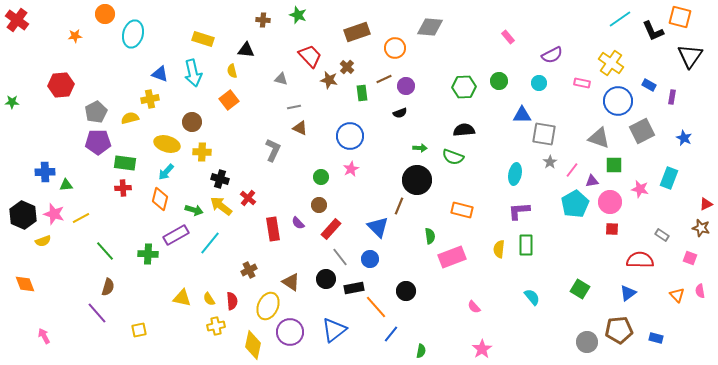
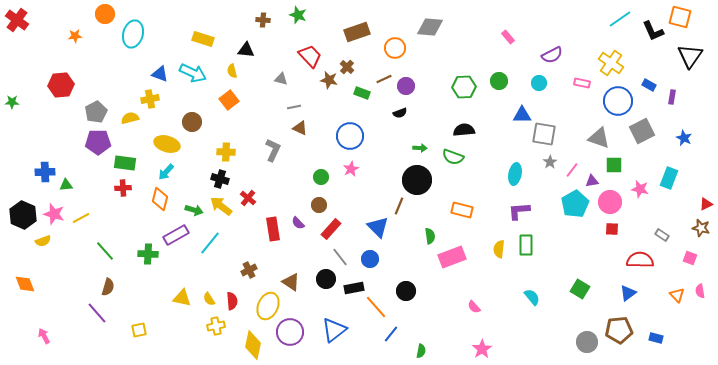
cyan arrow at (193, 73): rotated 52 degrees counterclockwise
green rectangle at (362, 93): rotated 63 degrees counterclockwise
yellow cross at (202, 152): moved 24 px right
